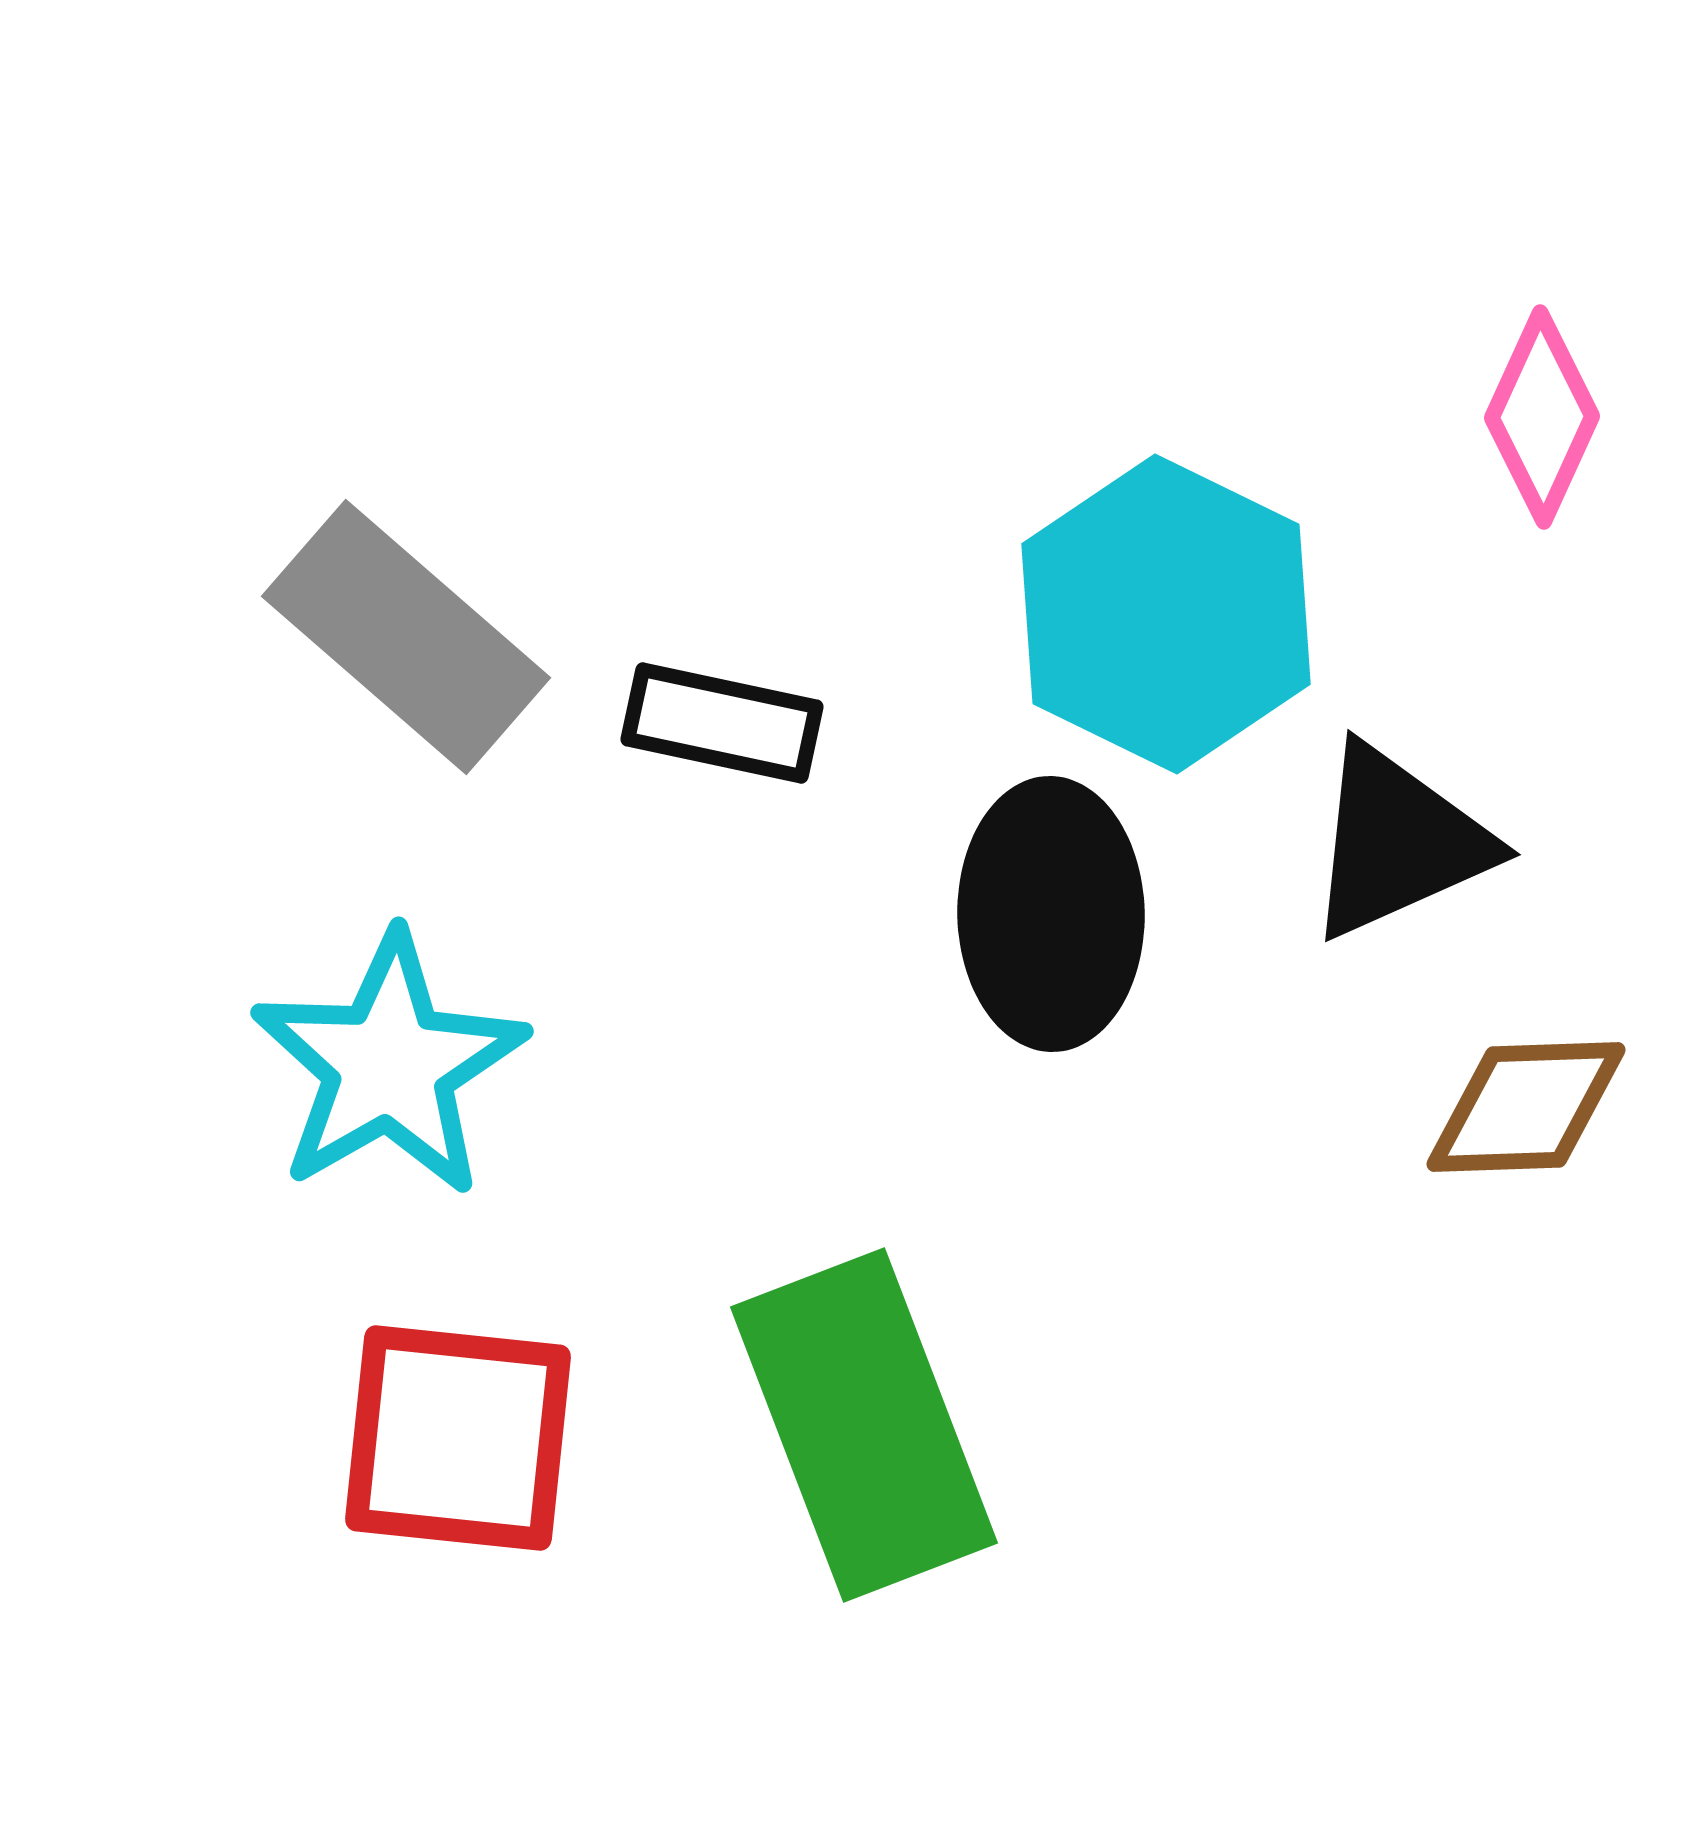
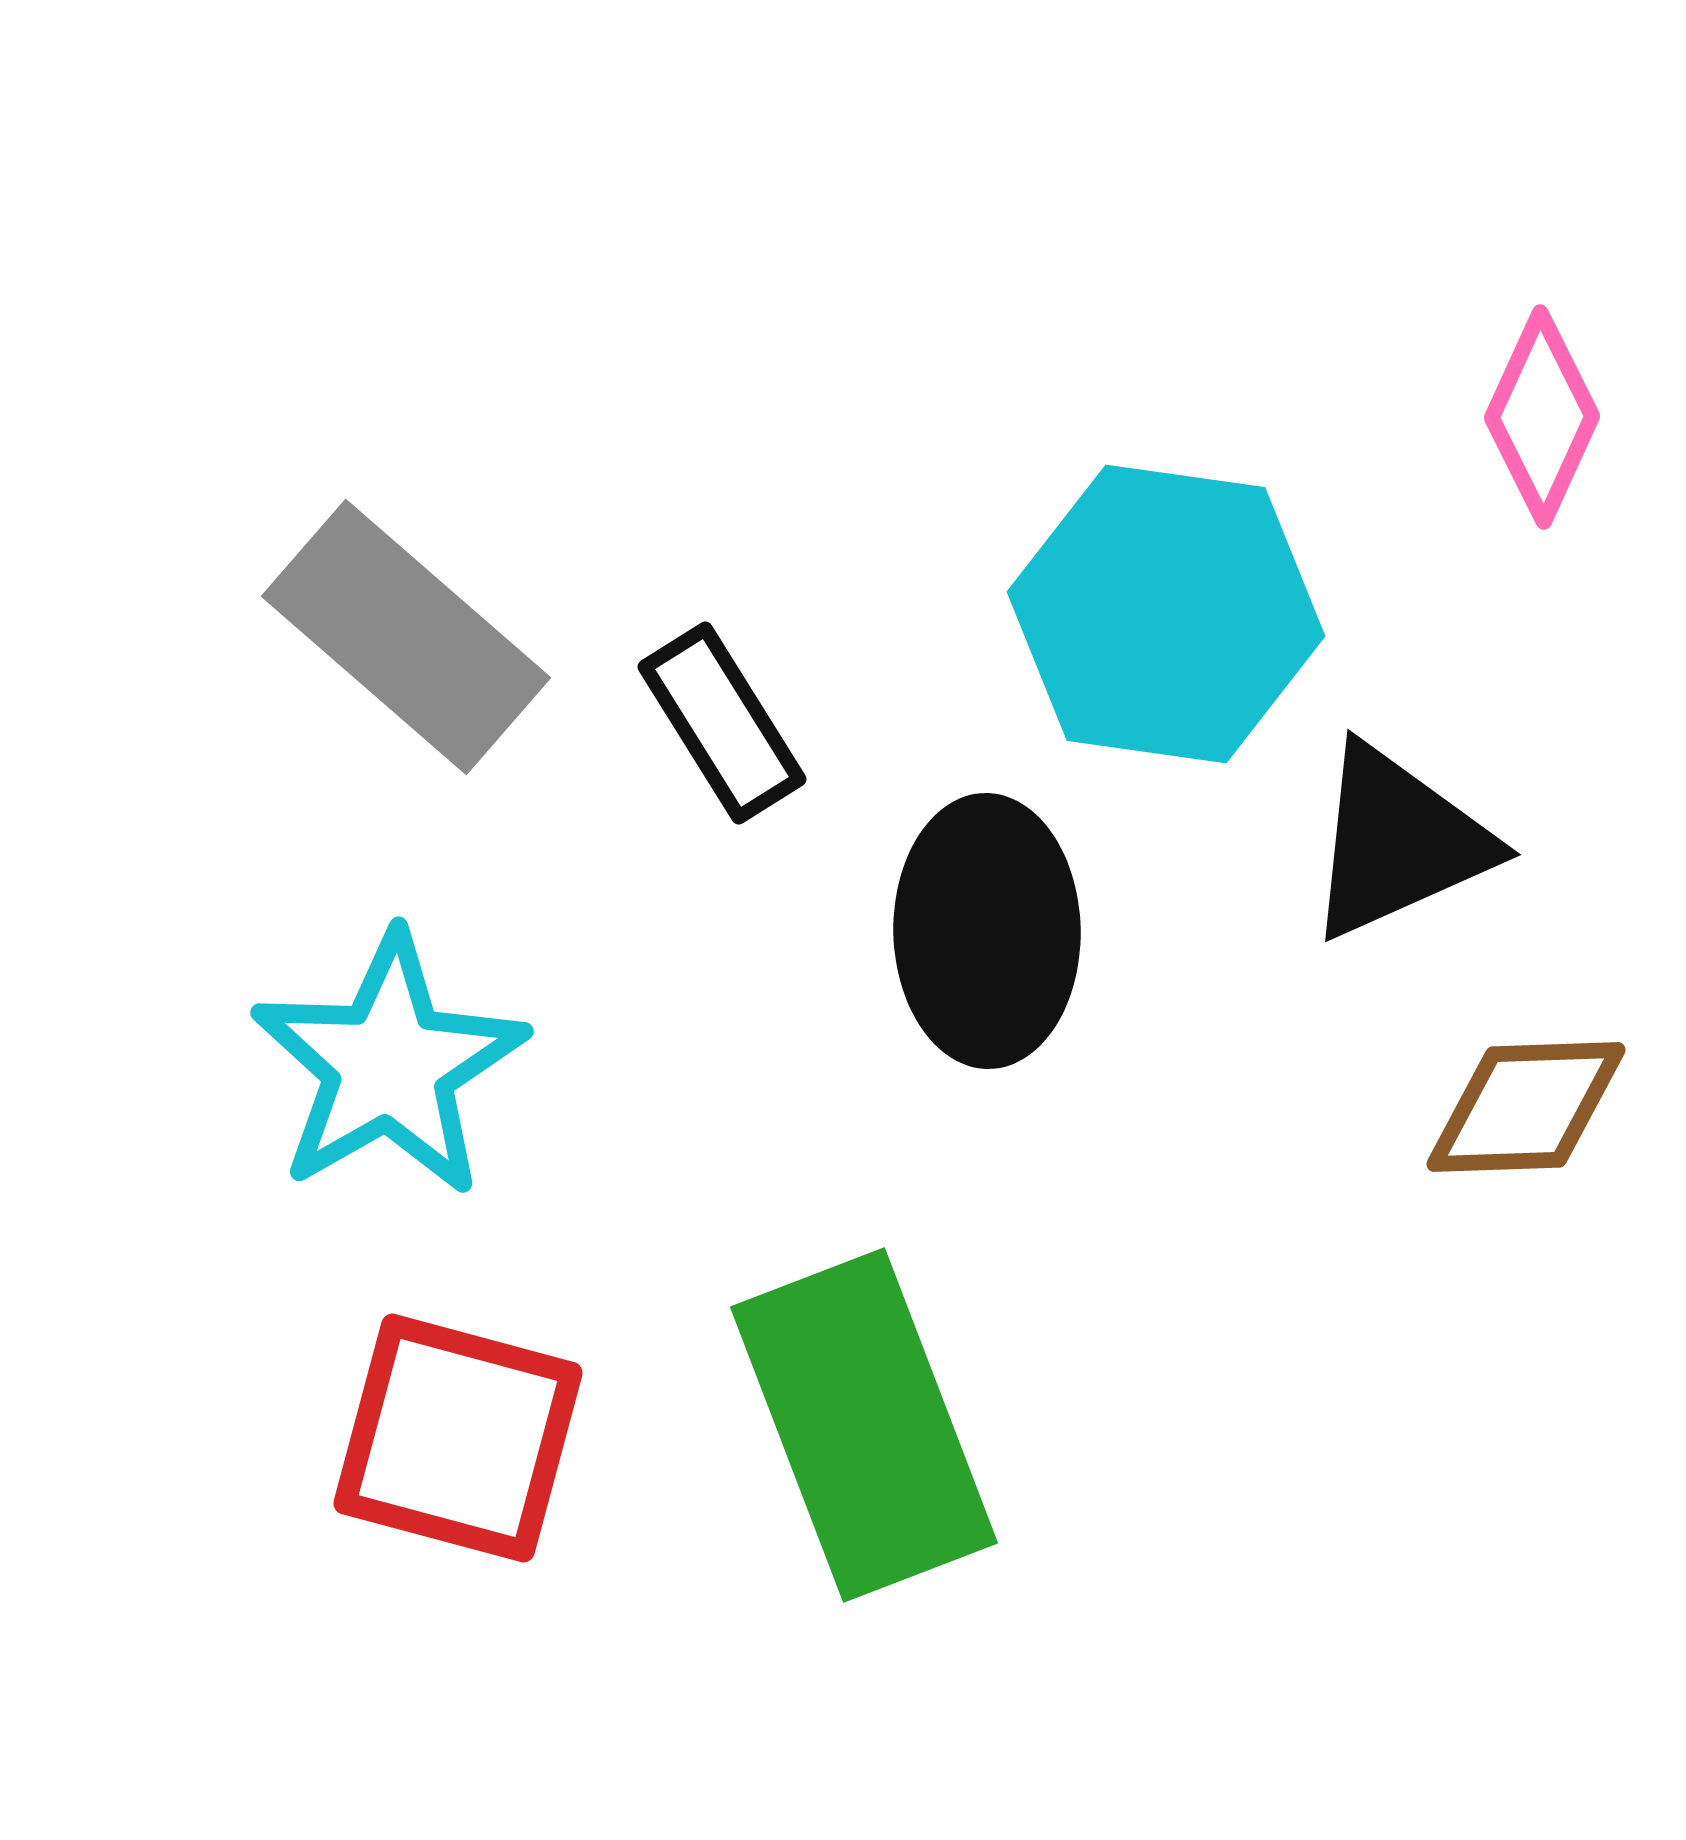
cyan hexagon: rotated 18 degrees counterclockwise
black rectangle: rotated 46 degrees clockwise
black ellipse: moved 64 px left, 17 px down
red square: rotated 9 degrees clockwise
